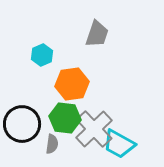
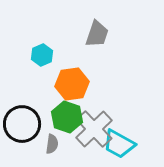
green hexagon: moved 2 px right, 1 px up; rotated 12 degrees clockwise
